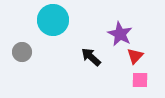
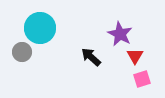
cyan circle: moved 13 px left, 8 px down
red triangle: rotated 12 degrees counterclockwise
pink square: moved 2 px right, 1 px up; rotated 18 degrees counterclockwise
